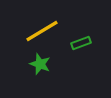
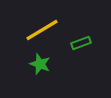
yellow line: moved 1 px up
